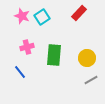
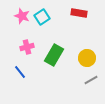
red rectangle: rotated 56 degrees clockwise
green rectangle: rotated 25 degrees clockwise
